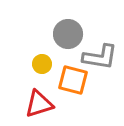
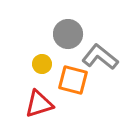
gray L-shape: rotated 150 degrees counterclockwise
